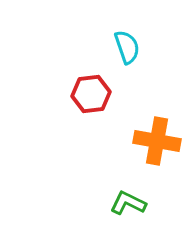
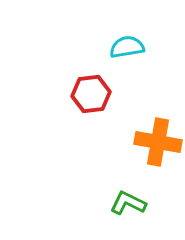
cyan semicircle: rotated 80 degrees counterclockwise
orange cross: moved 1 px right, 1 px down
